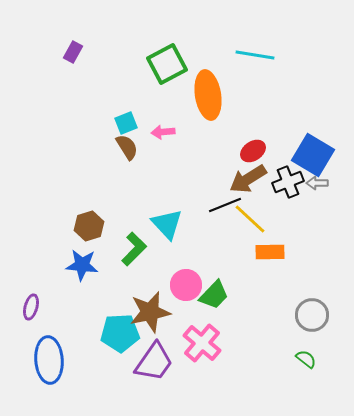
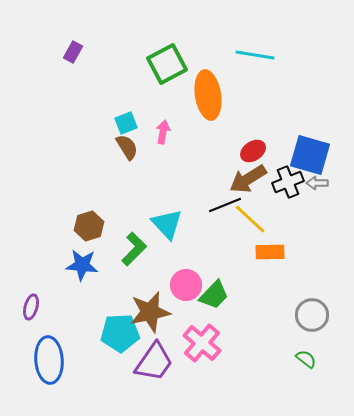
pink arrow: rotated 105 degrees clockwise
blue square: moved 3 px left; rotated 15 degrees counterclockwise
